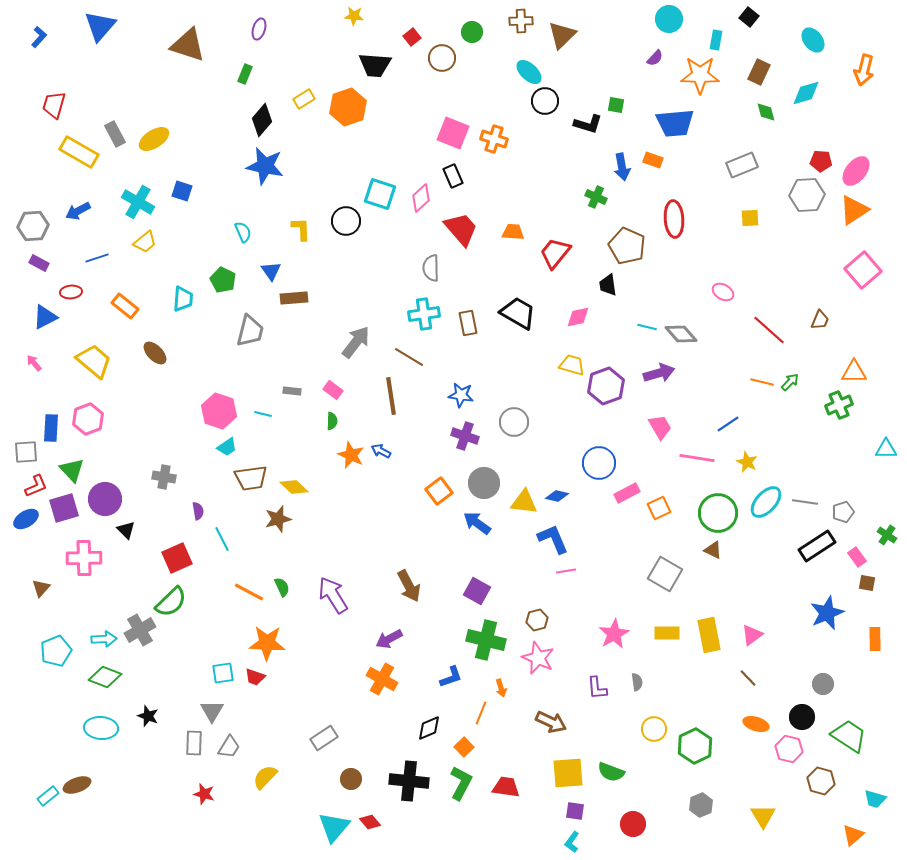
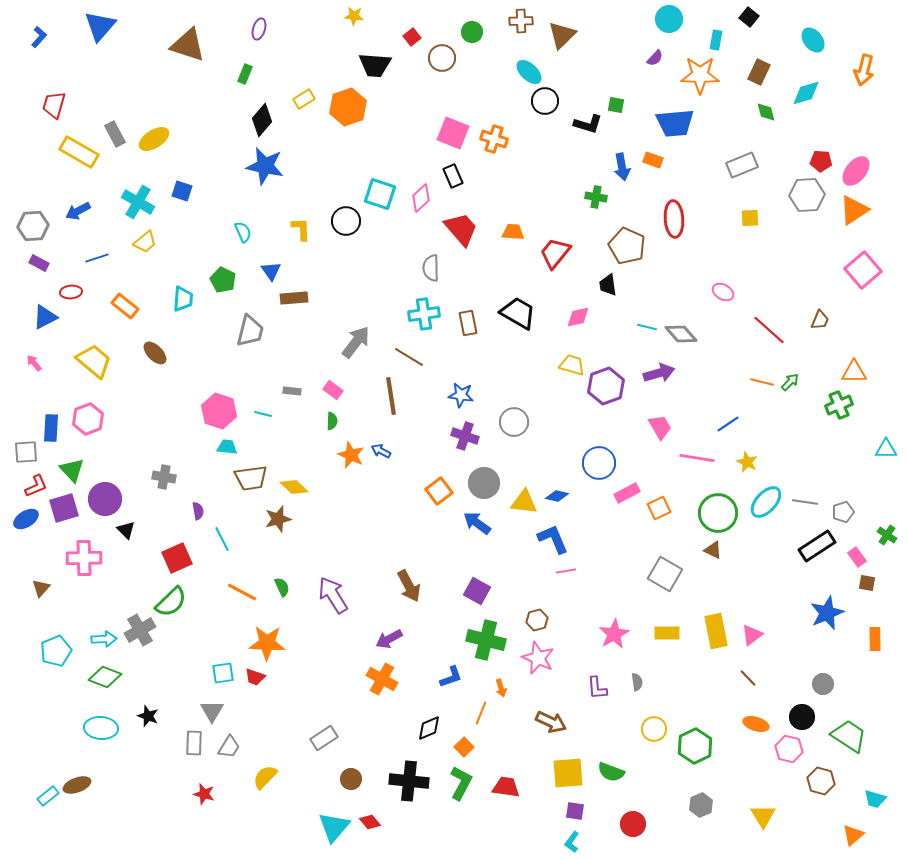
green cross at (596, 197): rotated 15 degrees counterclockwise
cyan trapezoid at (227, 447): rotated 140 degrees counterclockwise
orange line at (249, 592): moved 7 px left
yellow rectangle at (709, 635): moved 7 px right, 4 px up
